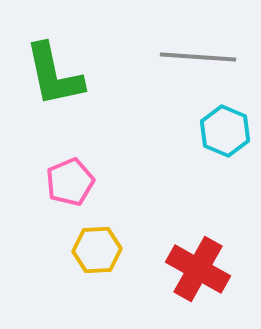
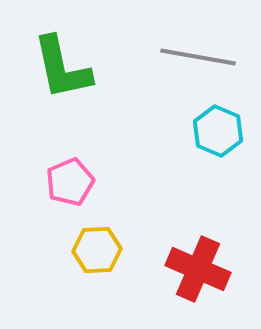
gray line: rotated 6 degrees clockwise
green L-shape: moved 8 px right, 7 px up
cyan hexagon: moved 7 px left
red cross: rotated 6 degrees counterclockwise
